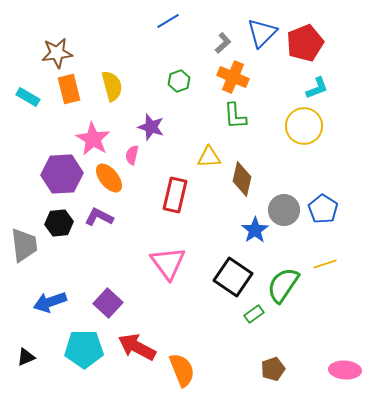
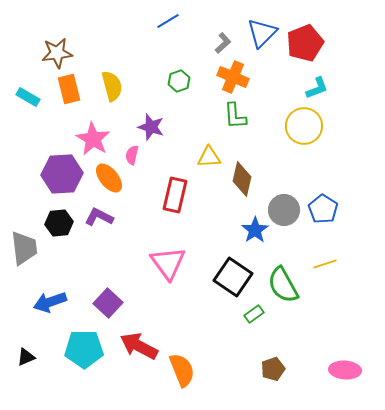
gray trapezoid: moved 3 px down
green semicircle: rotated 63 degrees counterclockwise
red arrow: moved 2 px right, 1 px up
